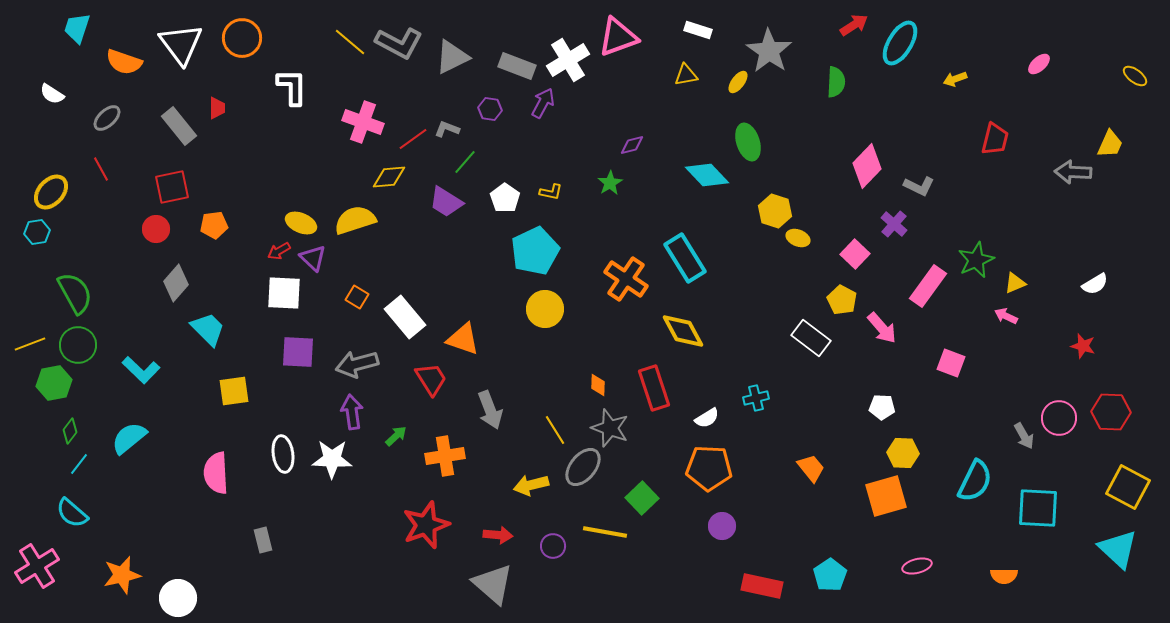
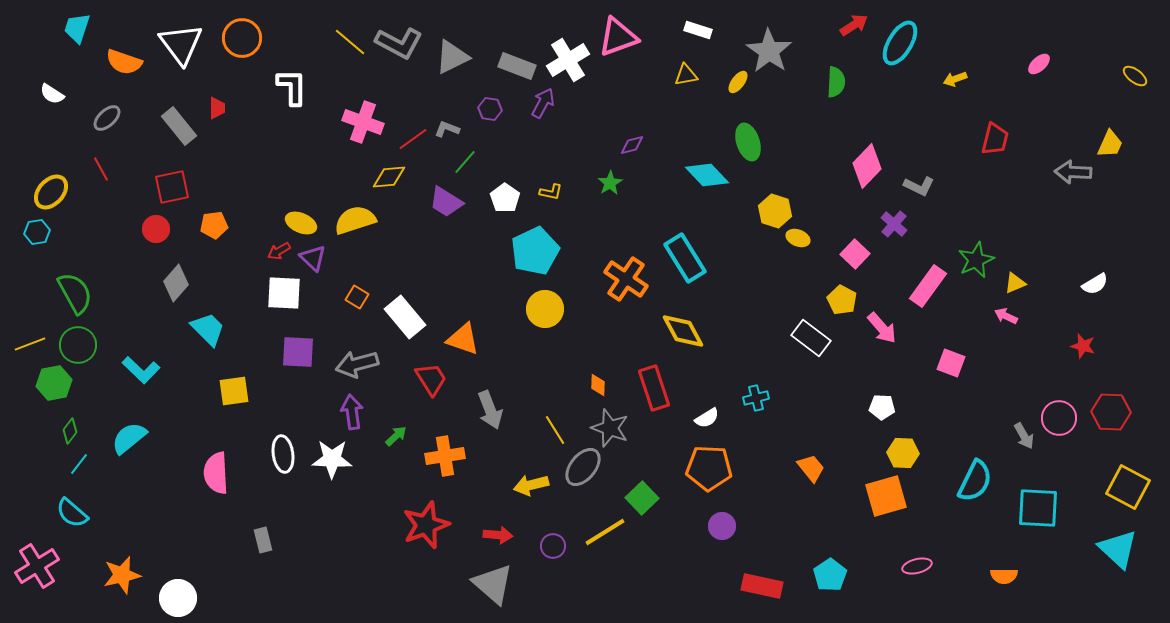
yellow line at (605, 532): rotated 42 degrees counterclockwise
